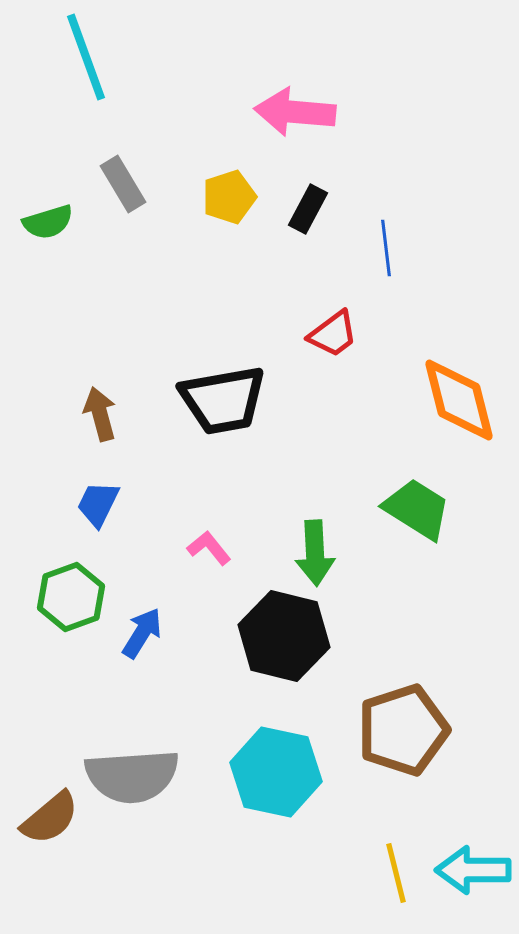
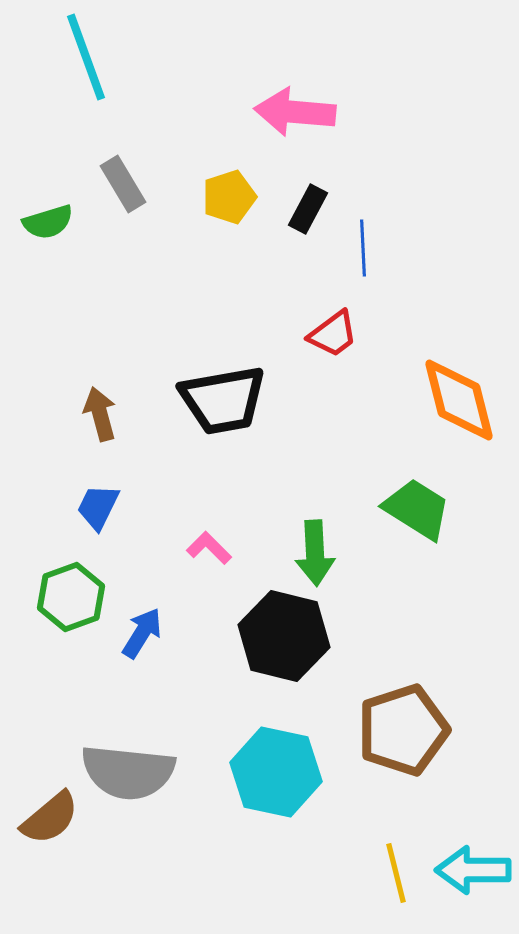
blue line: moved 23 px left; rotated 4 degrees clockwise
blue trapezoid: moved 3 px down
pink L-shape: rotated 6 degrees counterclockwise
gray semicircle: moved 4 px left, 4 px up; rotated 10 degrees clockwise
